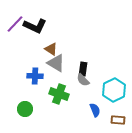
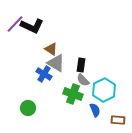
black L-shape: moved 3 px left
black rectangle: moved 2 px left, 4 px up
blue cross: moved 9 px right, 2 px up; rotated 28 degrees clockwise
cyan hexagon: moved 10 px left
green cross: moved 14 px right
green circle: moved 3 px right, 1 px up
